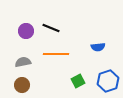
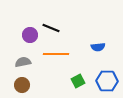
purple circle: moved 4 px right, 4 px down
blue hexagon: moved 1 px left; rotated 20 degrees clockwise
